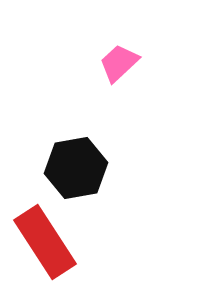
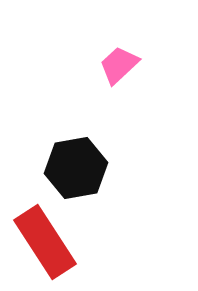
pink trapezoid: moved 2 px down
